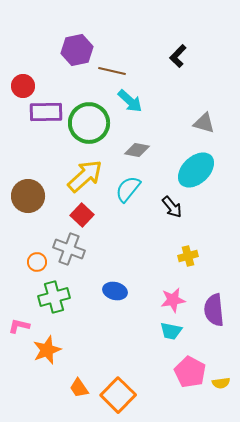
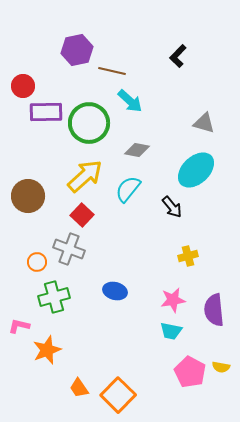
yellow semicircle: moved 16 px up; rotated 18 degrees clockwise
